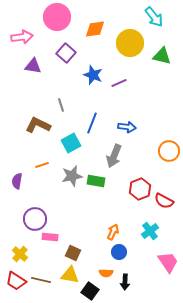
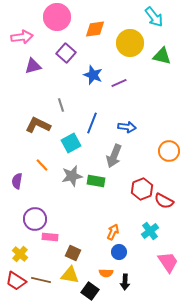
purple triangle: rotated 24 degrees counterclockwise
orange line: rotated 64 degrees clockwise
red hexagon: moved 2 px right
